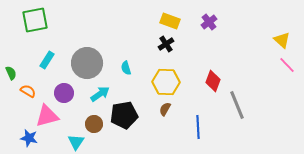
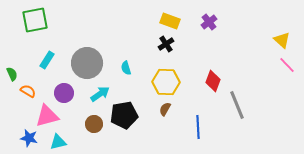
green semicircle: moved 1 px right, 1 px down
cyan triangle: moved 18 px left; rotated 42 degrees clockwise
